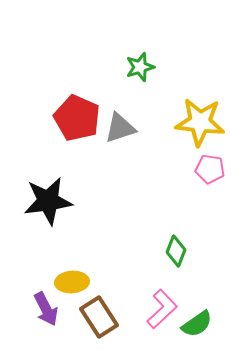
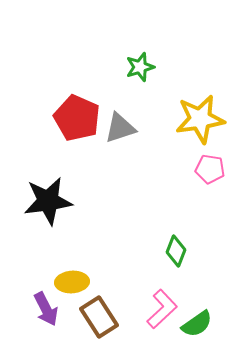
yellow star: moved 3 px up; rotated 15 degrees counterclockwise
